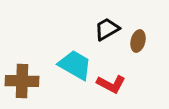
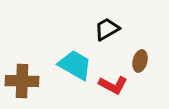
brown ellipse: moved 2 px right, 20 px down
red L-shape: moved 2 px right, 1 px down
